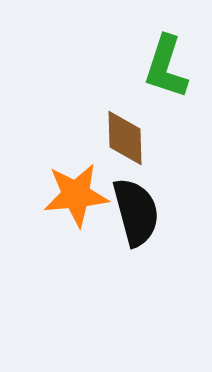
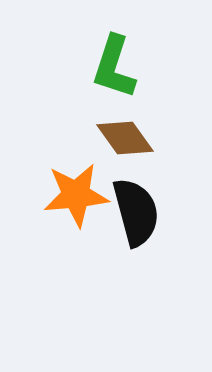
green L-shape: moved 52 px left
brown diamond: rotated 34 degrees counterclockwise
